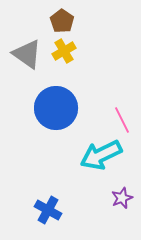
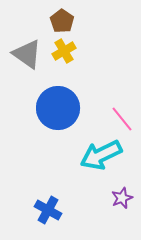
blue circle: moved 2 px right
pink line: moved 1 px up; rotated 12 degrees counterclockwise
